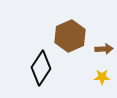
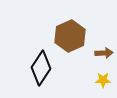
brown arrow: moved 4 px down
yellow star: moved 1 px right, 3 px down
